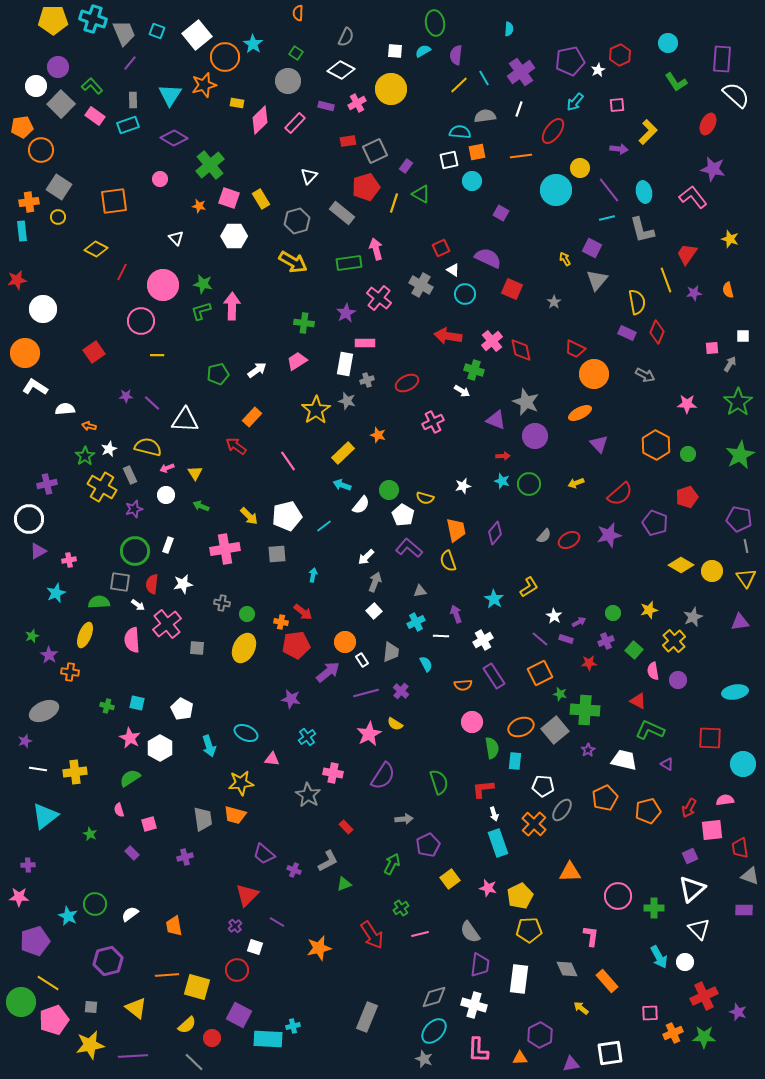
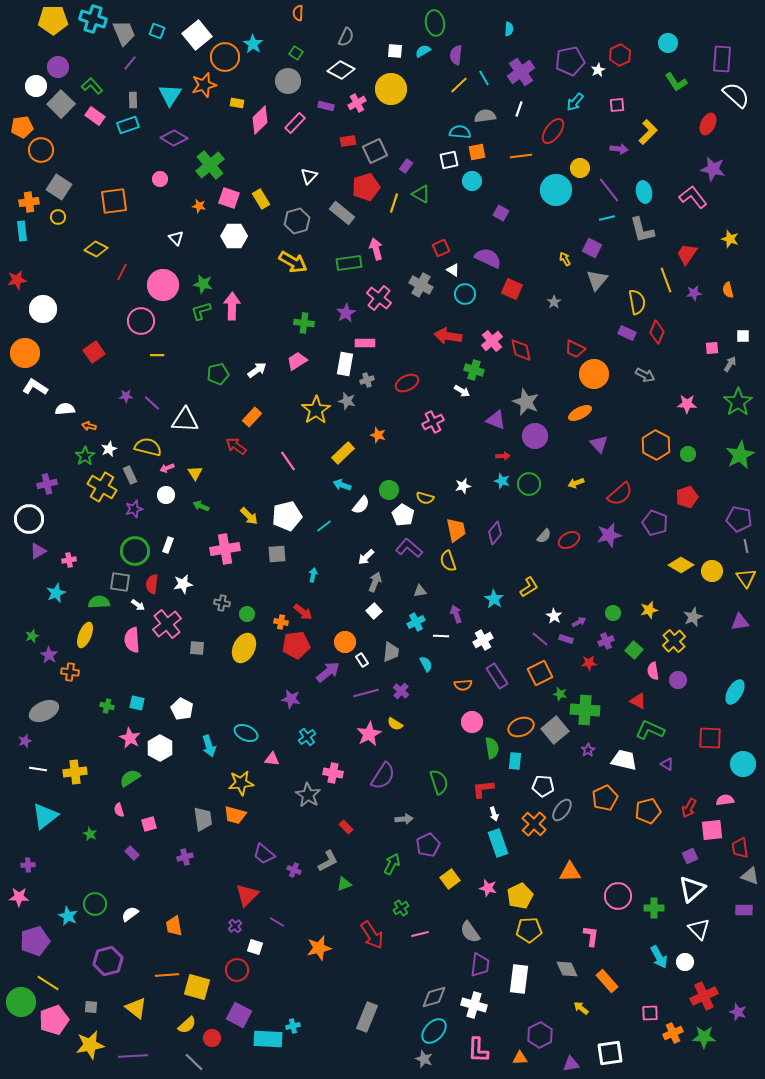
purple rectangle at (494, 676): moved 3 px right
cyan ellipse at (735, 692): rotated 50 degrees counterclockwise
